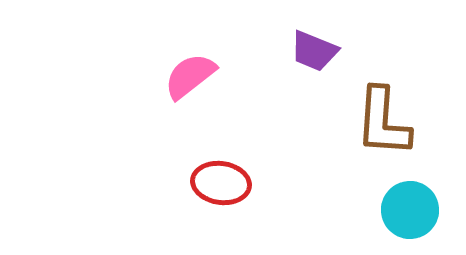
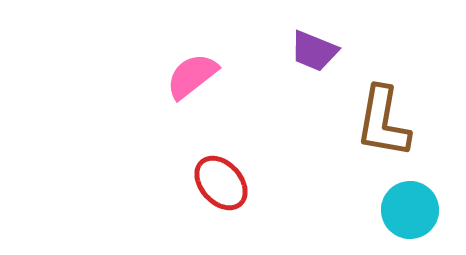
pink semicircle: moved 2 px right
brown L-shape: rotated 6 degrees clockwise
red ellipse: rotated 40 degrees clockwise
